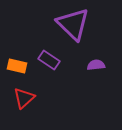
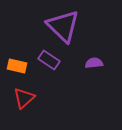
purple triangle: moved 10 px left, 2 px down
purple semicircle: moved 2 px left, 2 px up
